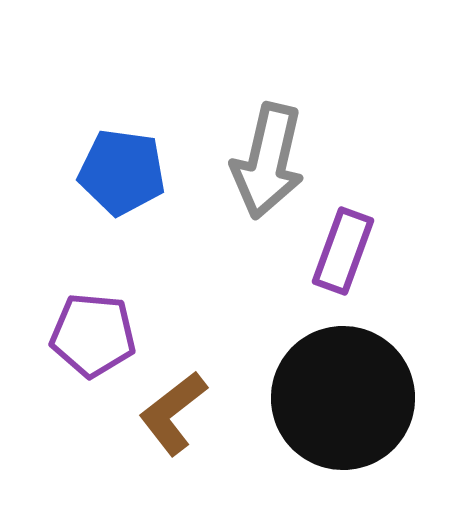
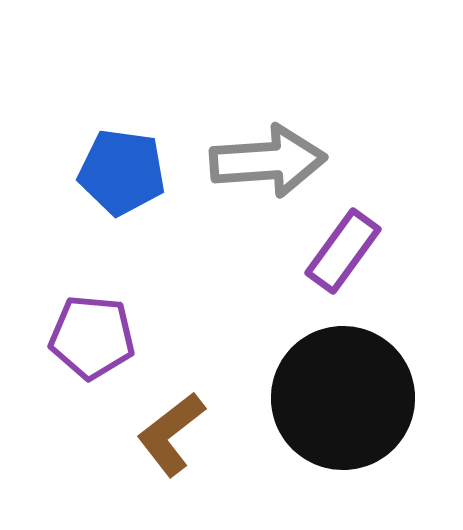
gray arrow: rotated 107 degrees counterclockwise
purple rectangle: rotated 16 degrees clockwise
purple pentagon: moved 1 px left, 2 px down
brown L-shape: moved 2 px left, 21 px down
